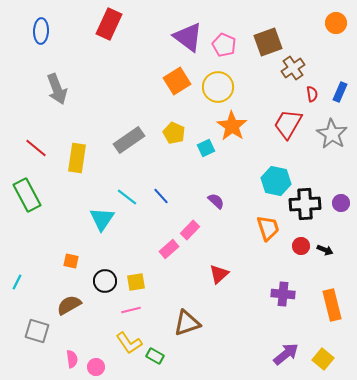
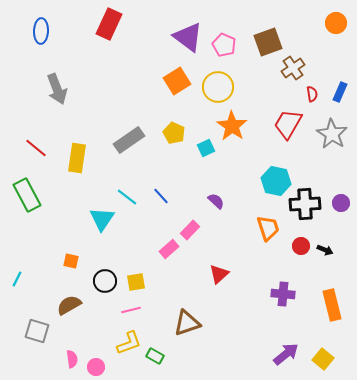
cyan line at (17, 282): moved 3 px up
yellow L-shape at (129, 343): rotated 76 degrees counterclockwise
